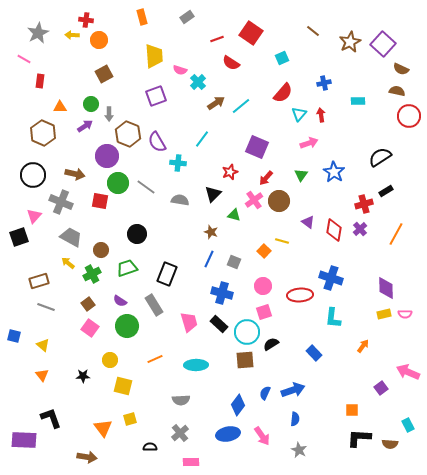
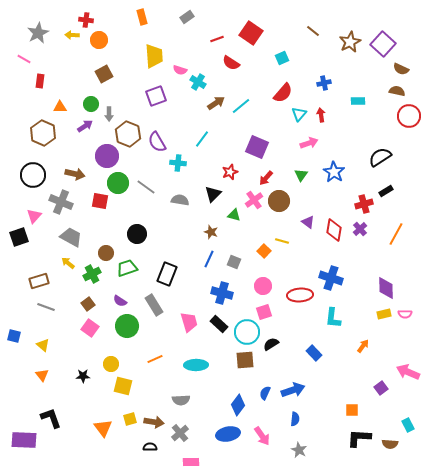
cyan cross at (198, 82): rotated 14 degrees counterclockwise
brown circle at (101, 250): moved 5 px right, 3 px down
yellow circle at (110, 360): moved 1 px right, 4 px down
brown arrow at (87, 457): moved 67 px right, 35 px up
